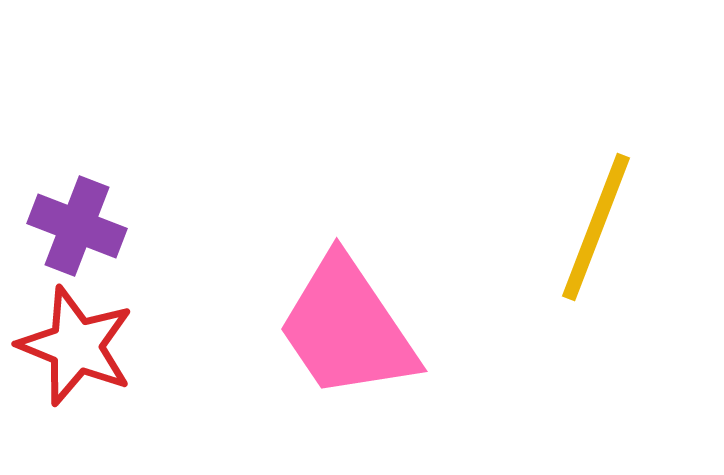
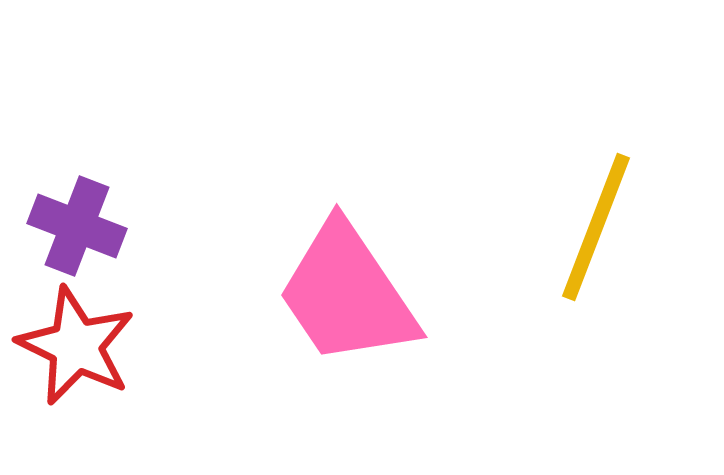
pink trapezoid: moved 34 px up
red star: rotated 4 degrees clockwise
